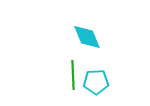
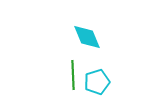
cyan pentagon: moved 1 px right; rotated 15 degrees counterclockwise
